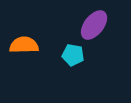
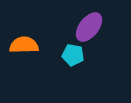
purple ellipse: moved 5 px left, 2 px down
